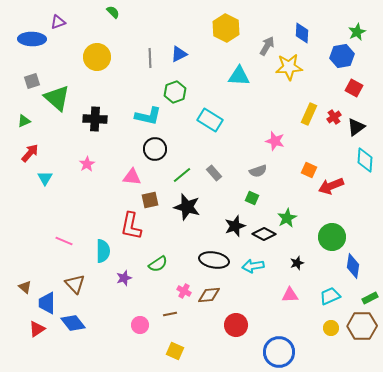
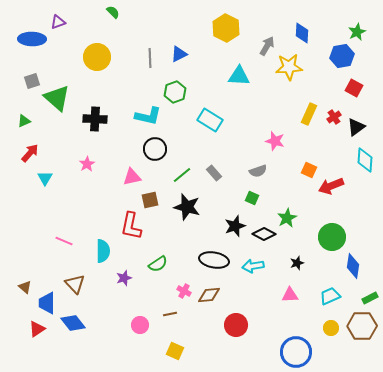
pink triangle at (132, 177): rotated 18 degrees counterclockwise
blue circle at (279, 352): moved 17 px right
